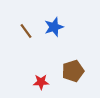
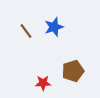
red star: moved 2 px right, 1 px down
